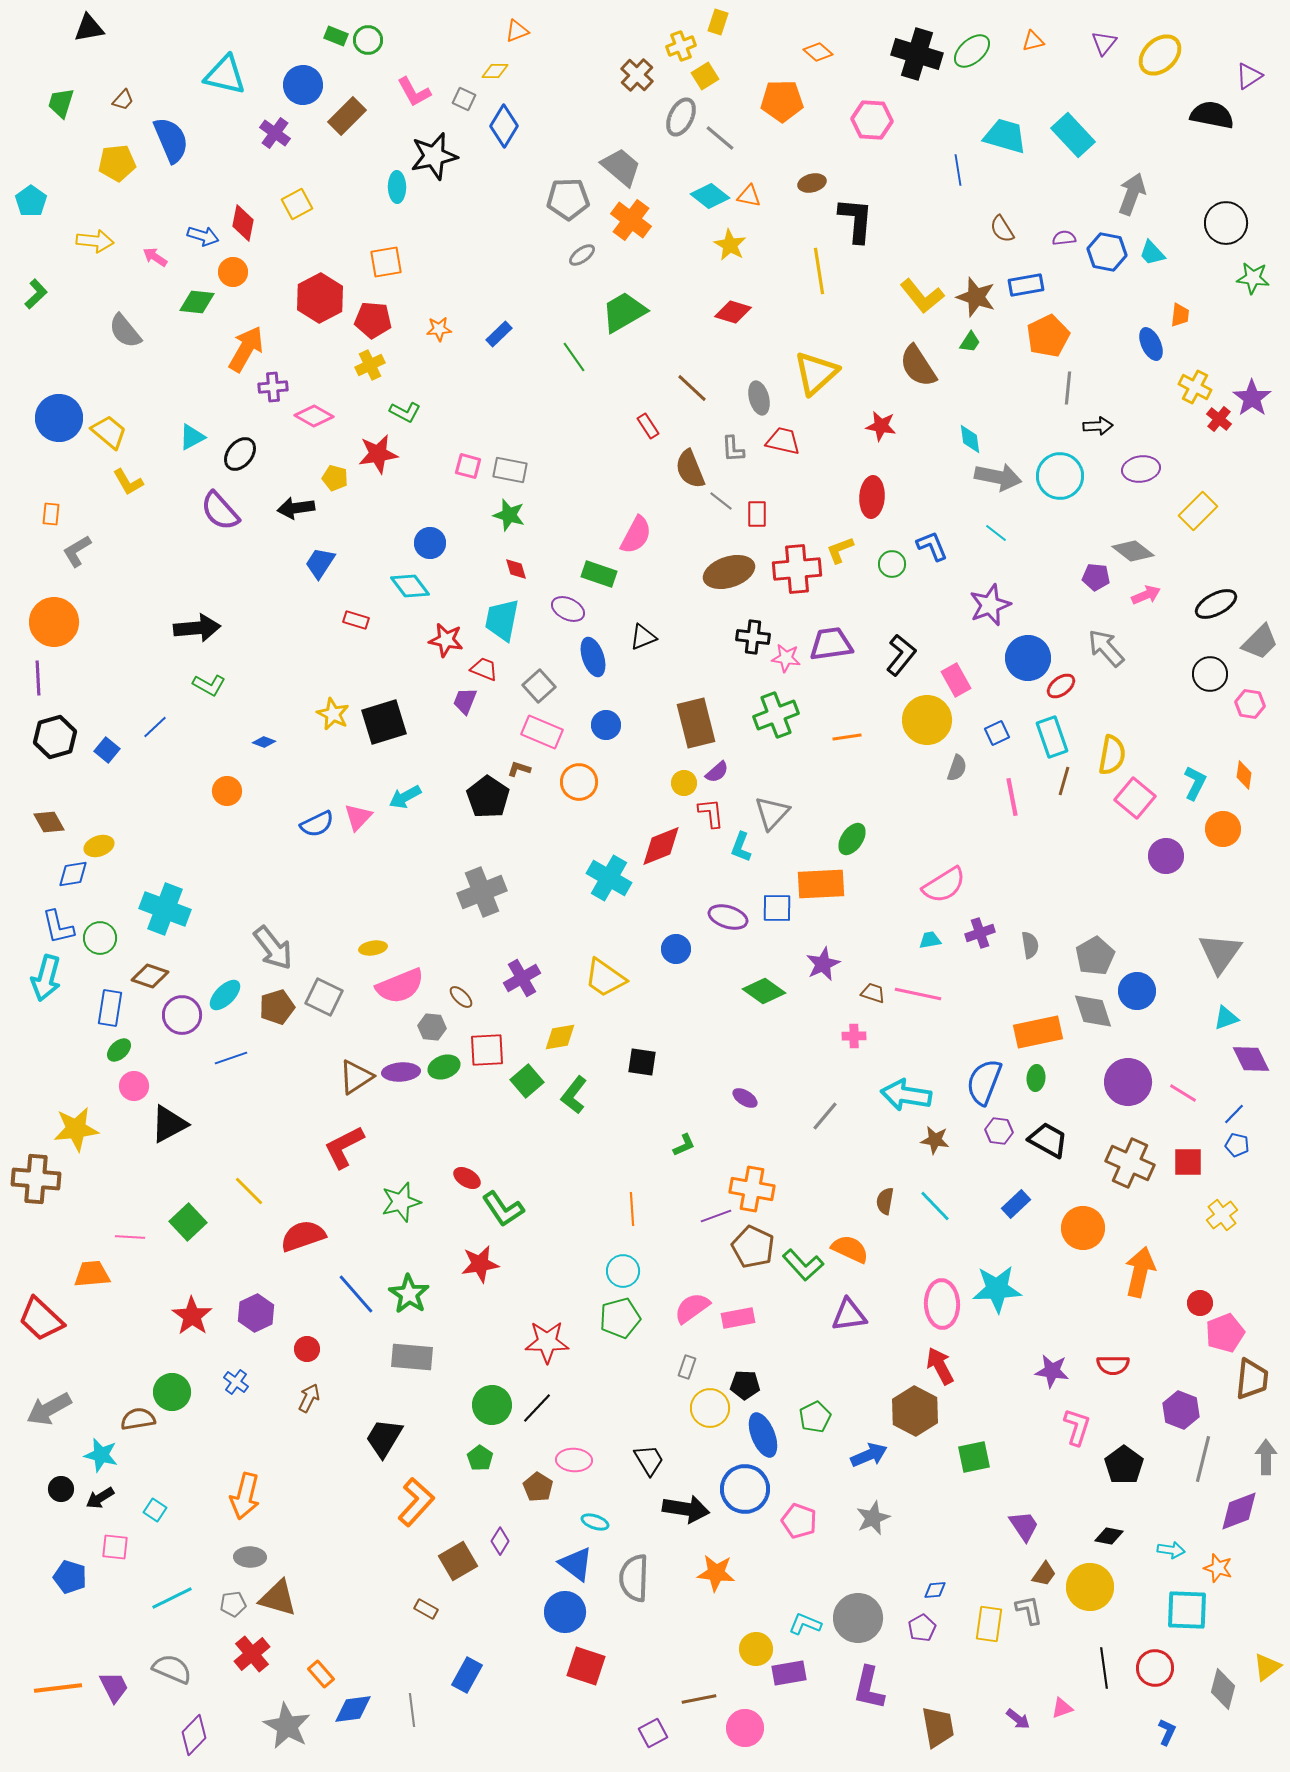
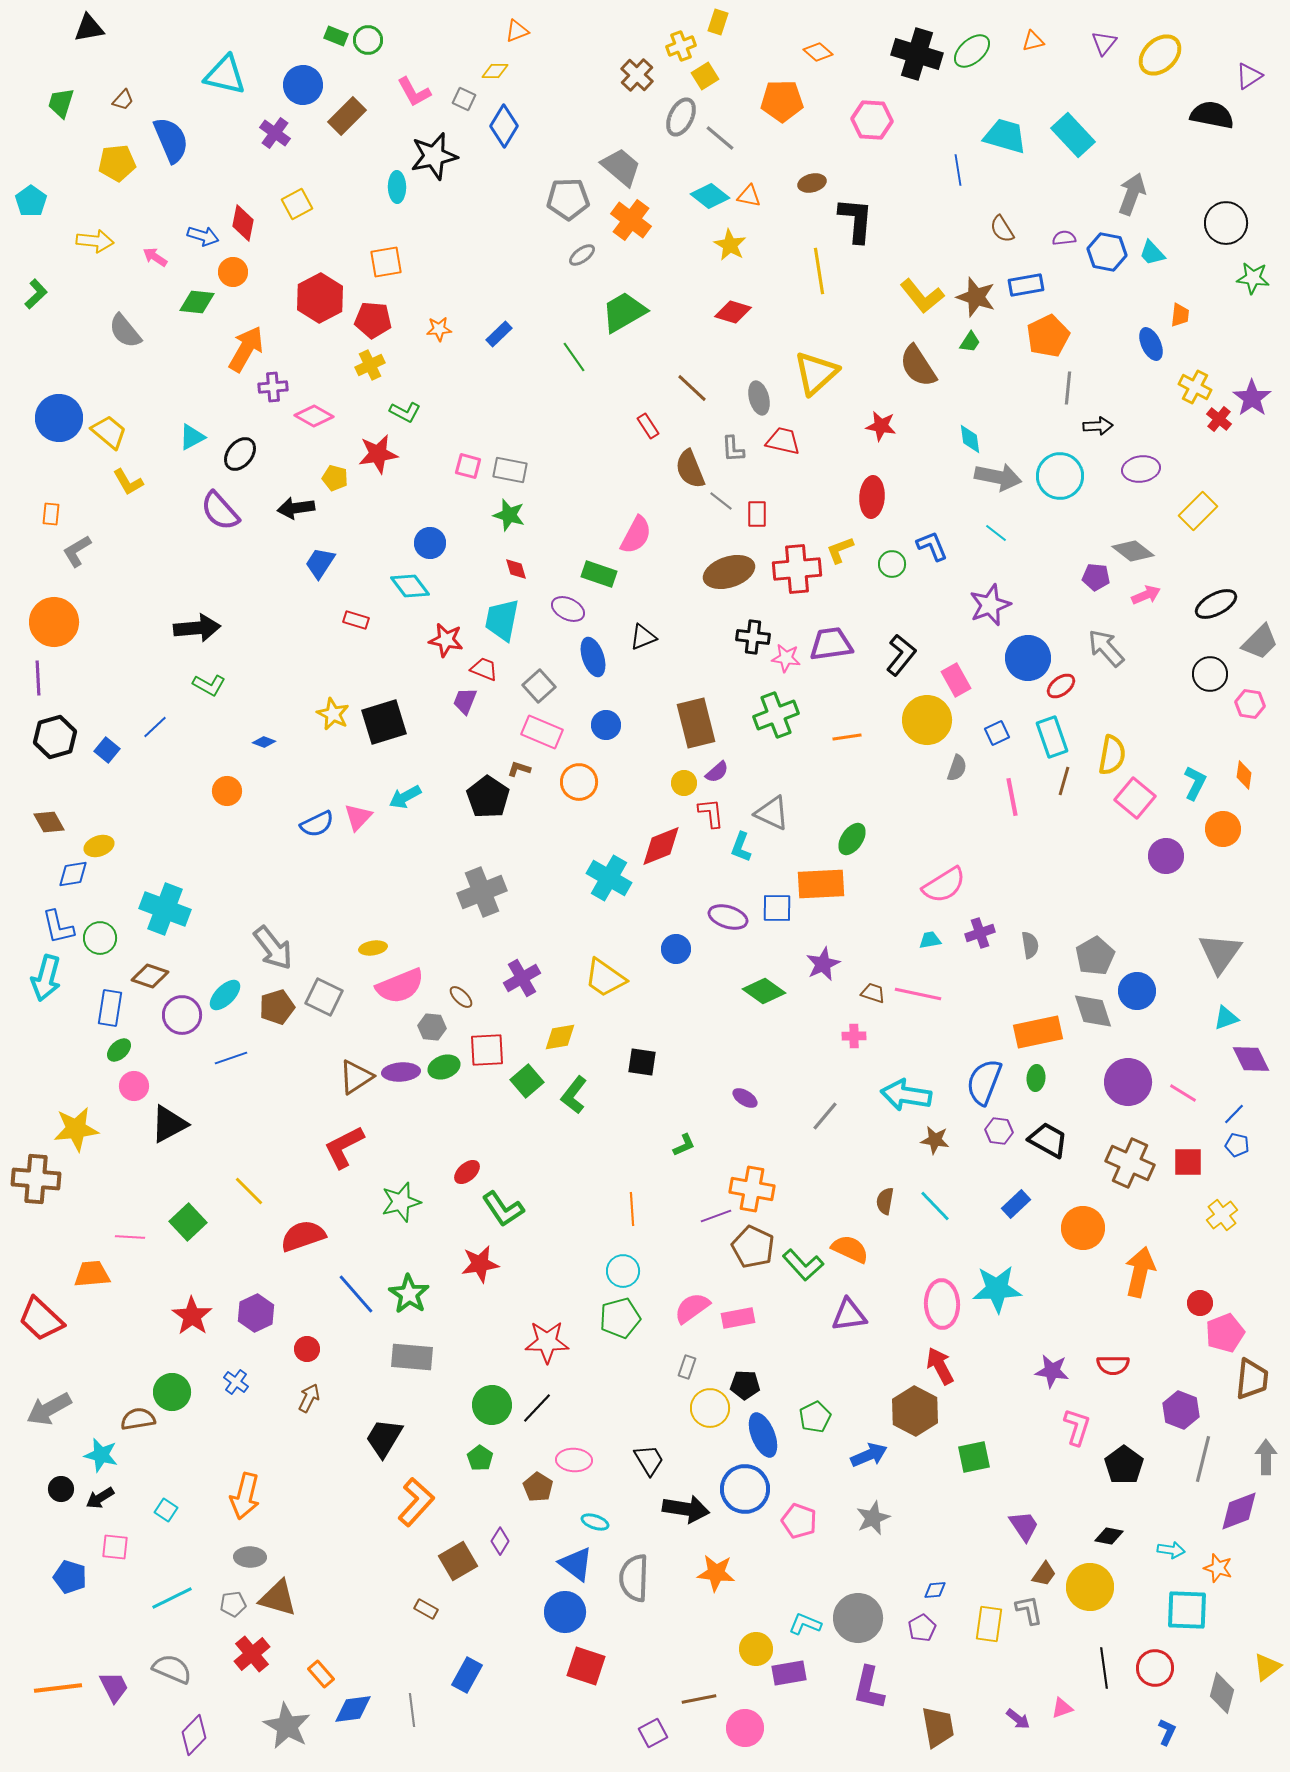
gray triangle at (772, 813): rotated 48 degrees counterclockwise
red ellipse at (467, 1178): moved 6 px up; rotated 72 degrees counterclockwise
cyan square at (155, 1510): moved 11 px right
gray diamond at (1223, 1689): moved 1 px left, 4 px down
